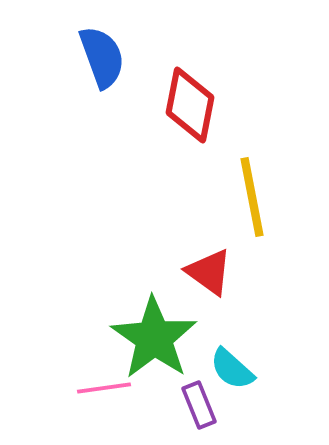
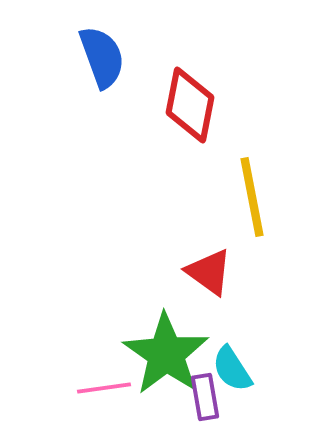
green star: moved 12 px right, 16 px down
cyan semicircle: rotated 15 degrees clockwise
purple rectangle: moved 6 px right, 8 px up; rotated 12 degrees clockwise
